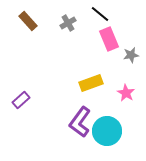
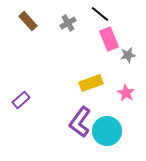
gray star: moved 3 px left
